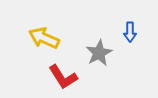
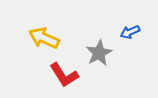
blue arrow: rotated 66 degrees clockwise
red L-shape: moved 1 px right, 2 px up
